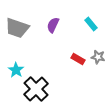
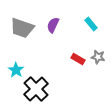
gray trapezoid: moved 5 px right
